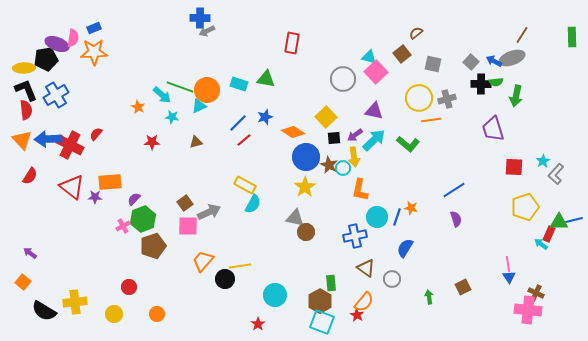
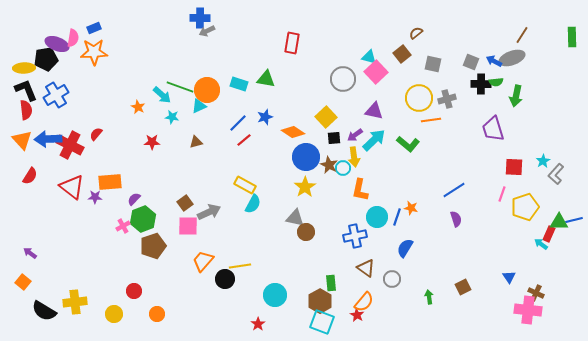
gray square at (471, 62): rotated 21 degrees counterclockwise
pink line at (508, 264): moved 6 px left, 70 px up; rotated 28 degrees clockwise
red circle at (129, 287): moved 5 px right, 4 px down
